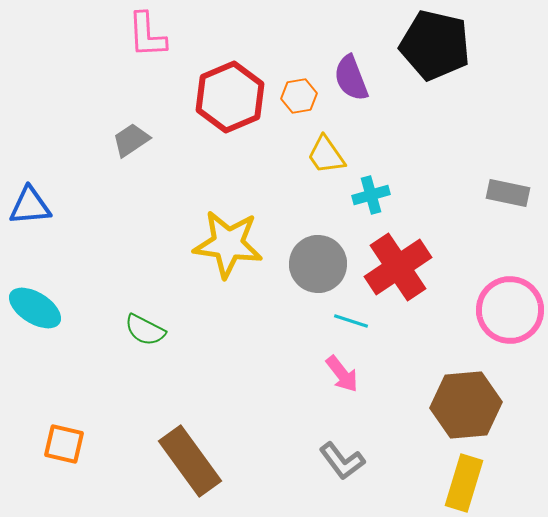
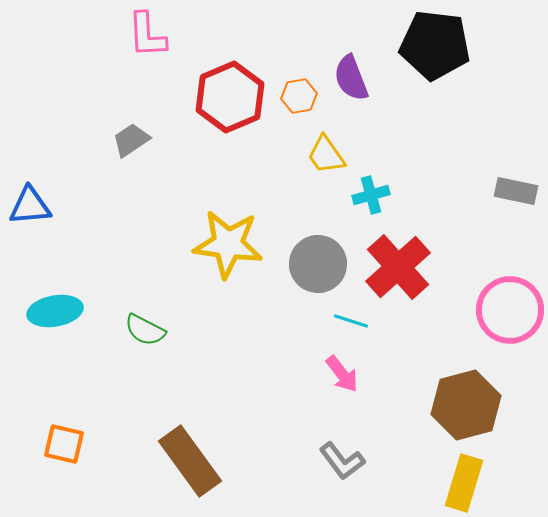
black pentagon: rotated 6 degrees counterclockwise
gray rectangle: moved 8 px right, 2 px up
red cross: rotated 8 degrees counterclockwise
cyan ellipse: moved 20 px right, 3 px down; rotated 42 degrees counterclockwise
brown hexagon: rotated 10 degrees counterclockwise
